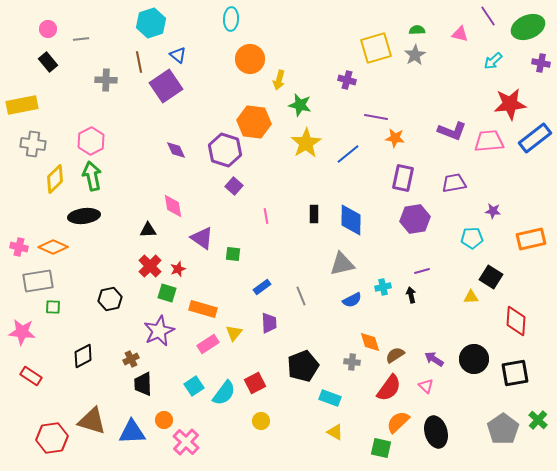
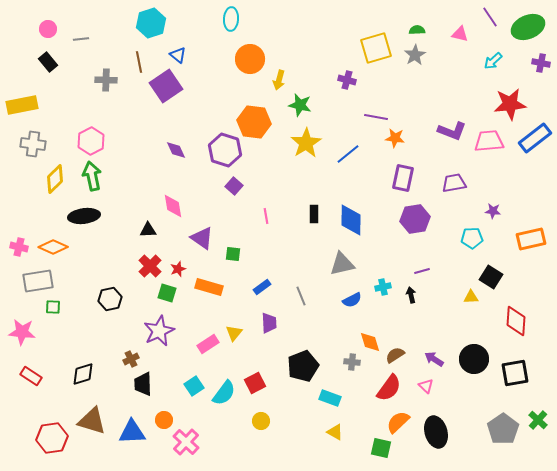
purple line at (488, 16): moved 2 px right, 1 px down
orange rectangle at (203, 309): moved 6 px right, 22 px up
black diamond at (83, 356): moved 18 px down; rotated 10 degrees clockwise
